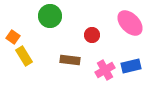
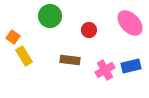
red circle: moved 3 px left, 5 px up
